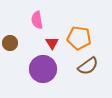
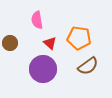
red triangle: moved 2 px left; rotated 16 degrees counterclockwise
